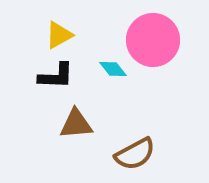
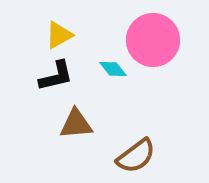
black L-shape: rotated 15 degrees counterclockwise
brown semicircle: moved 1 px right, 2 px down; rotated 9 degrees counterclockwise
